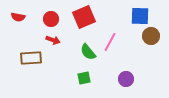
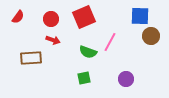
red semicircle: rotated 64 degrees counterclockwise
green semicircle: rotated 30 degrees counterclockwise
